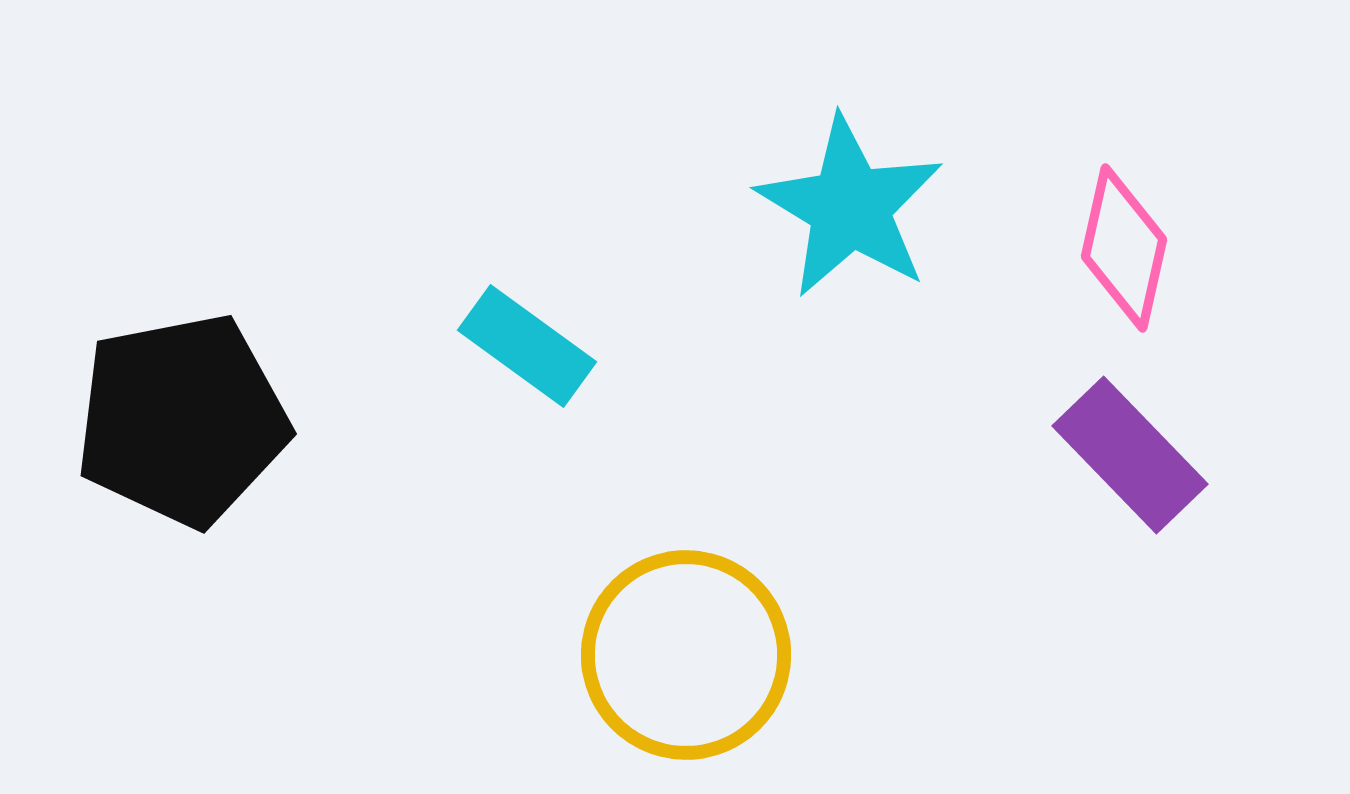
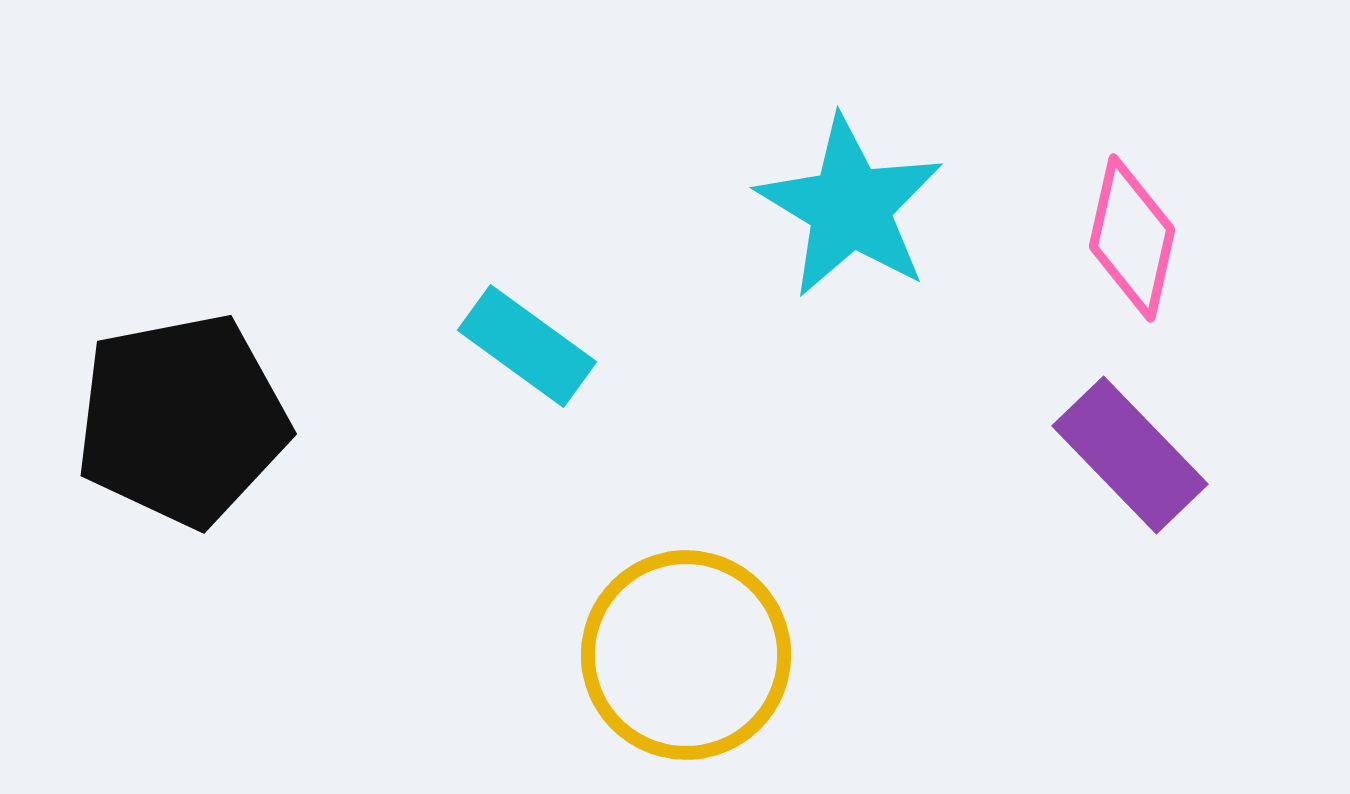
pink diamond: moved 8 px right, 10 px up
